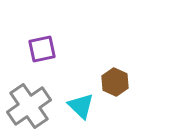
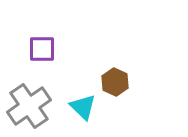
purple square: rotated 12 degrees clockwise
cyan triangle: moved 2 px right, 1 px down
